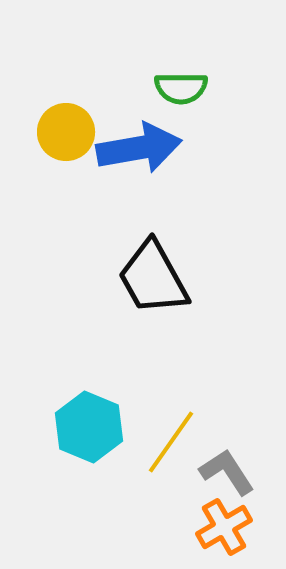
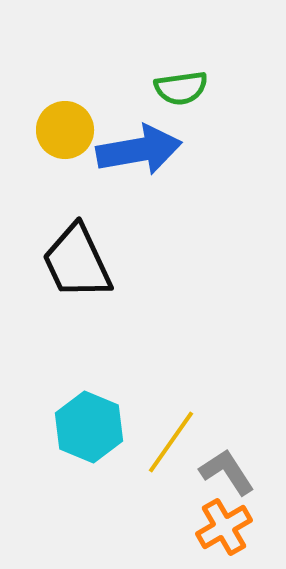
green semicircle: rotated 8 degrees counterclockwise
yellow circle: moved 1 px left, 2 px up
blue arrow: moved 2 px down
black trapezoid: moved 76 px left, 16 px up; rotated 4 degrees clockwise
